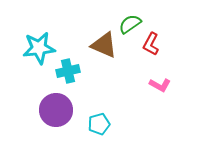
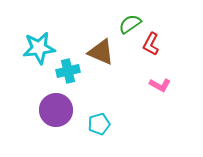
brown triangle: moved 3 px left, 7 px down
